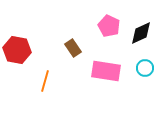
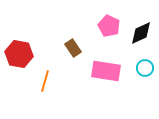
red hexagon: moved 2 px right, 4 px down
